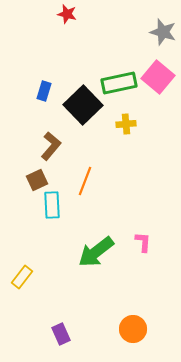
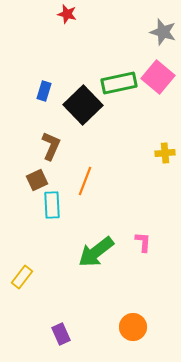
yellow cross: moved 39 px right, 29 px down
brown L-shape: rotated 16 degrees counterclockwise
orange circle: moved 2 px up
